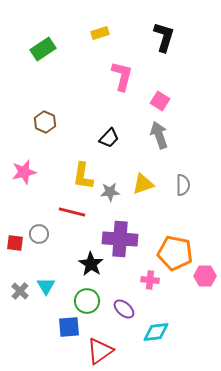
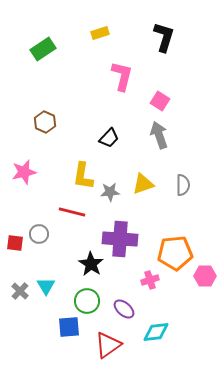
orange pentagon: rotated 16 degrees counterclockwise
pink cross: rotated 24 degrees counterclockwise
red triangle: moved 8 px right, 6 px up
